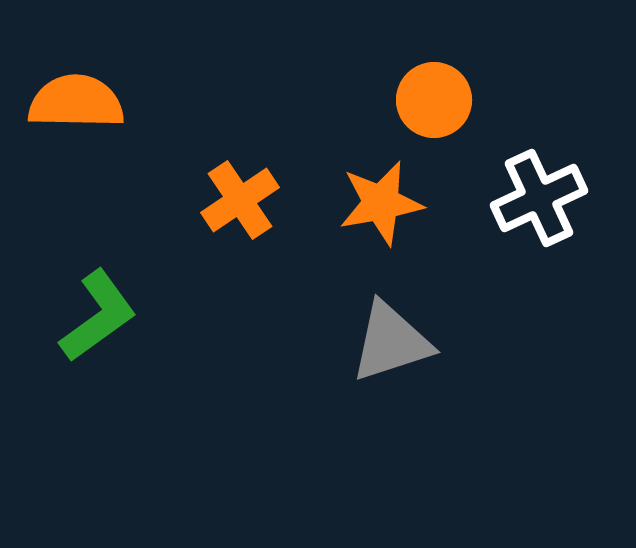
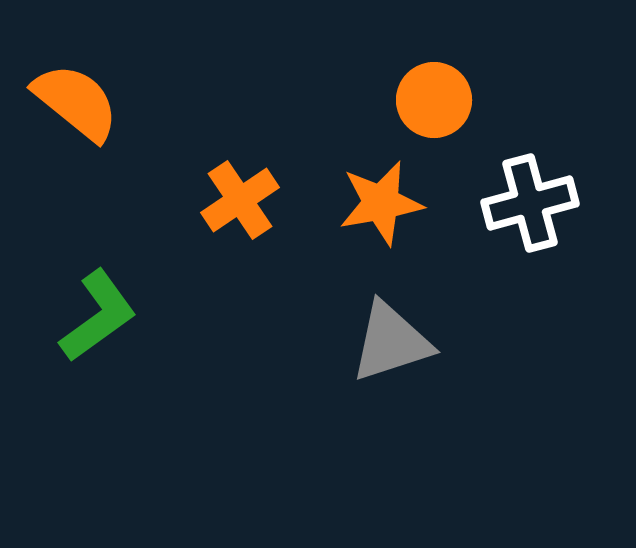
orange semicircle: rotated 38 degrees clockwise
white cross: moved 9 px left, 5 px down; rotated 10 degrees clockwise
